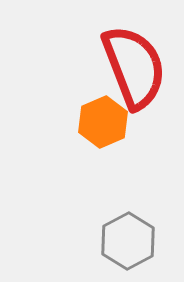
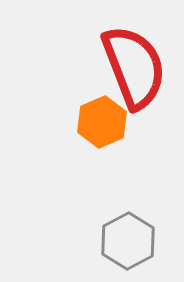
orange hexagon: moved 1 px left
